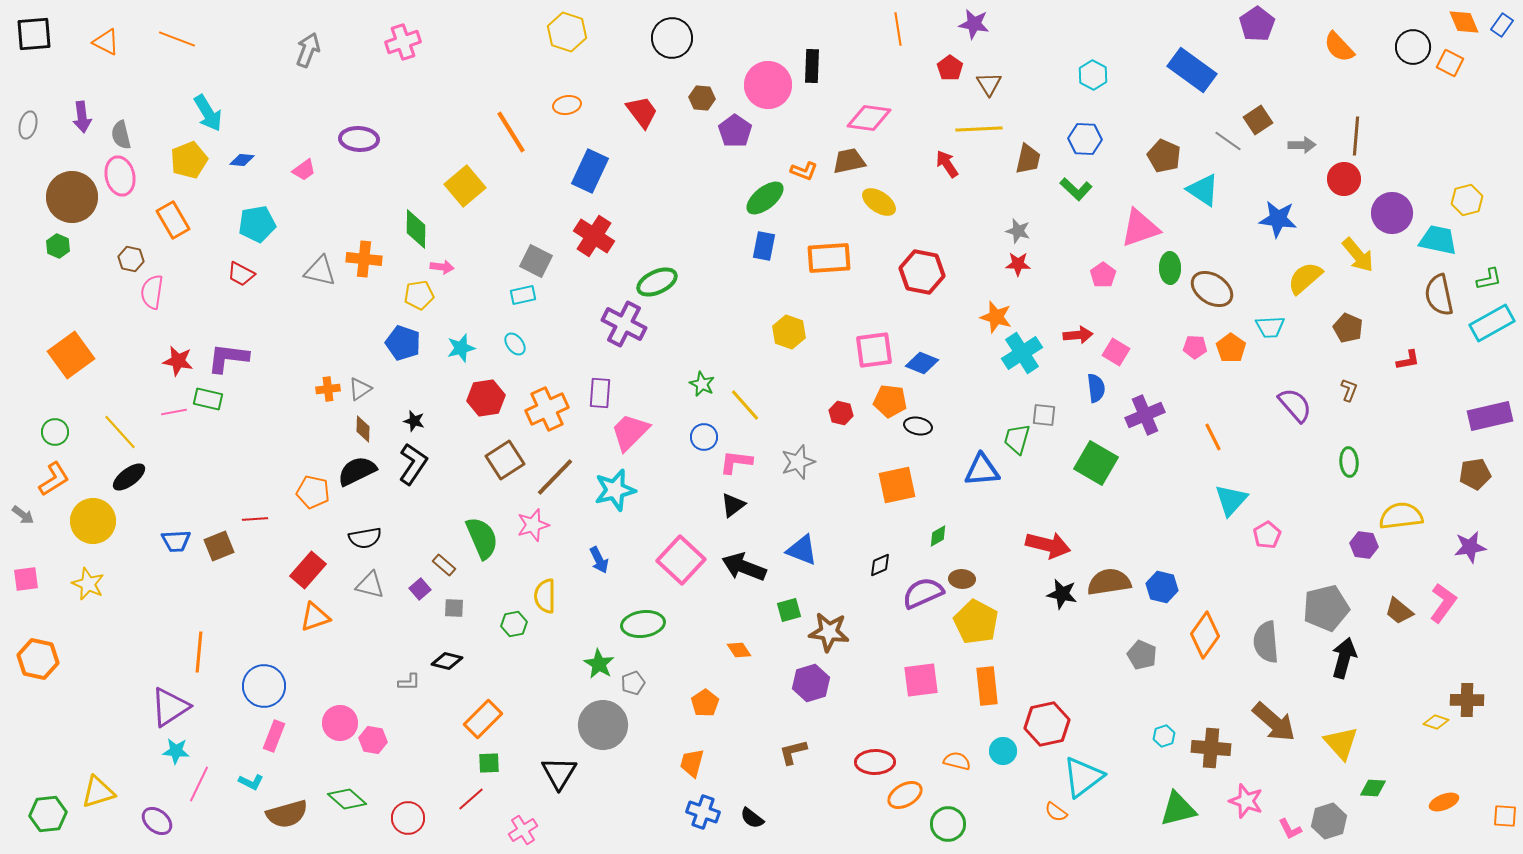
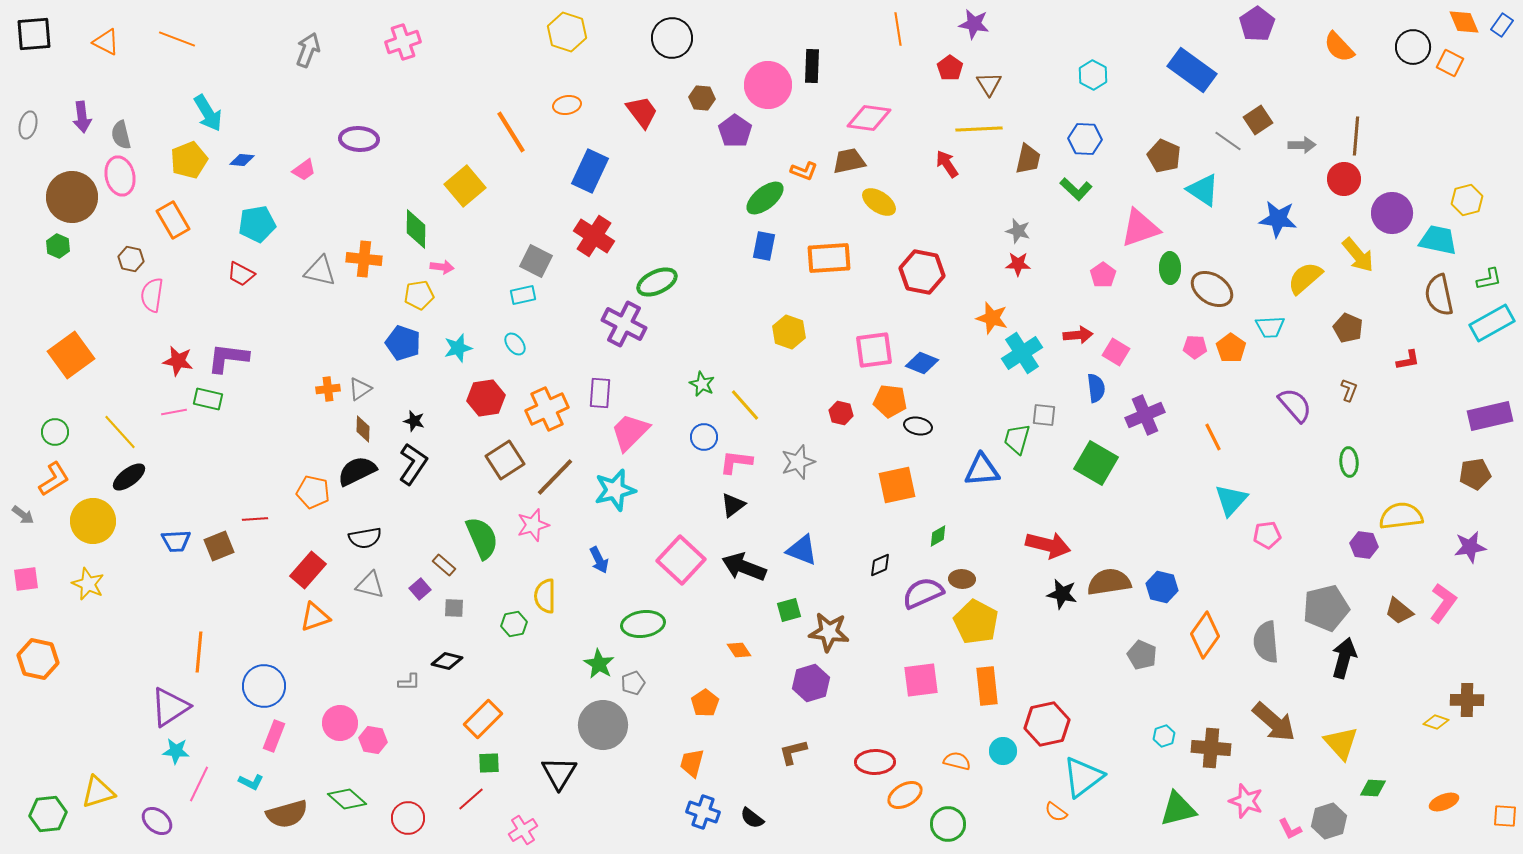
pink semicircle at (152, 292): moved 3 px down
orange star at (996, 317): moved 4 px left, 1 px down
cyan star at (461, 348): moved 3 px left
pink pentagon at (1267, 535): rotated 24 degrees clockwise
